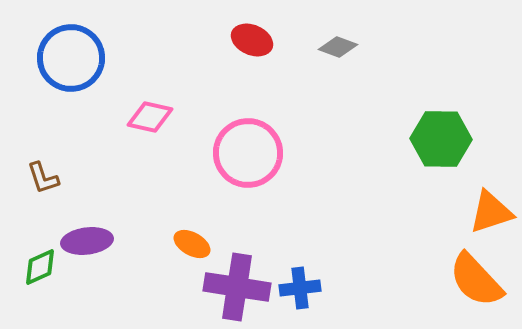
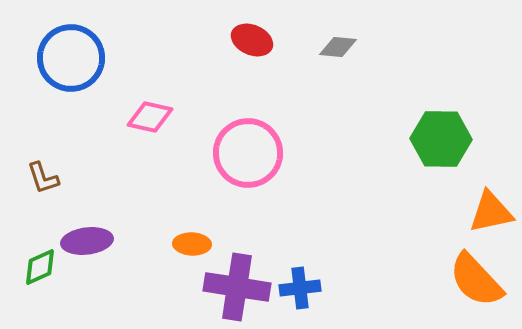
gray diamond: rotated 15 degrees counterclockwise
orange triangle: rotated 6 degrees clockwise
orange ellipse: rotated 27 degrees counterclockwise
